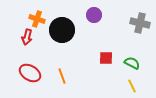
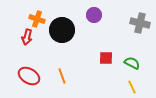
red ellipse: moved 1 px left, 3 px down
yellow line: moved 1 px down
